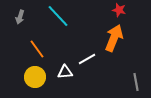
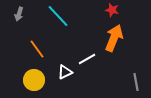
red star: moved 7 px left
gray arrow: moved 1 px left, 3 px up
white triangle: rotated 21 degrees counterclockwise
yellow circle: moved 1 px left, 3 px down
